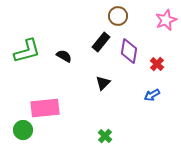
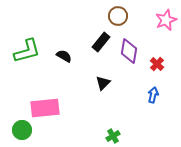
blue arrow: moved 1 px right; rotated 133 degrees clockwise
green circle: moved 1 px left
green cross: moved 8 px right; rotated 16 degrees clockwise
